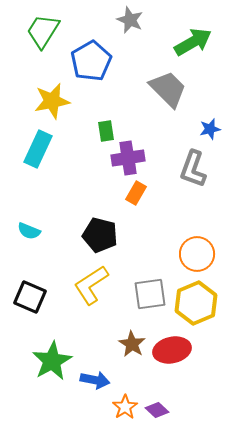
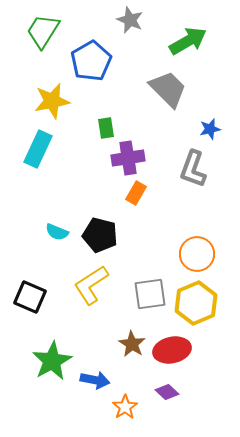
green arrow: moved 5 px left, 1 px up
green rectangle: moved 3 px up
cyan semicircle: moved 28 px right, 1 px down
purple diamond: moved 10 px right, 18 px up
